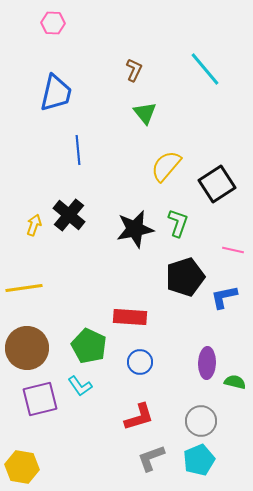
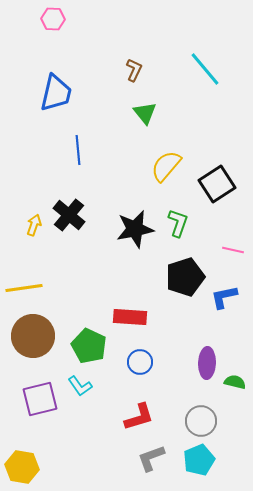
pink hexagon: moved 4 px up
brown circle: moved 6 px right, 12 px up
